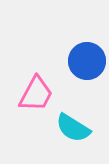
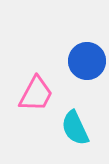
cyan semicircle: moved 2 px right; rotated 33 degrees clockwise
